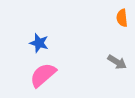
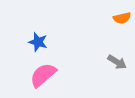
orange semicircle: rotated 96 degrees counterclockwise
blue star: moved 1 px left, 1 px up
